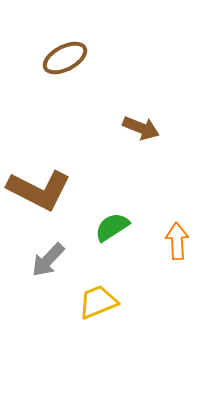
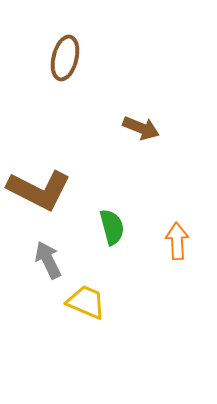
brown ellipse: rotated 48 degrees counterclockwise
green semicircle: rotated 108 degrees clockwise
gray arrow: rotated 111 degrees clockwise
yellow trapezoid: moved 12 px left; rotated 45 degrees clockwise
